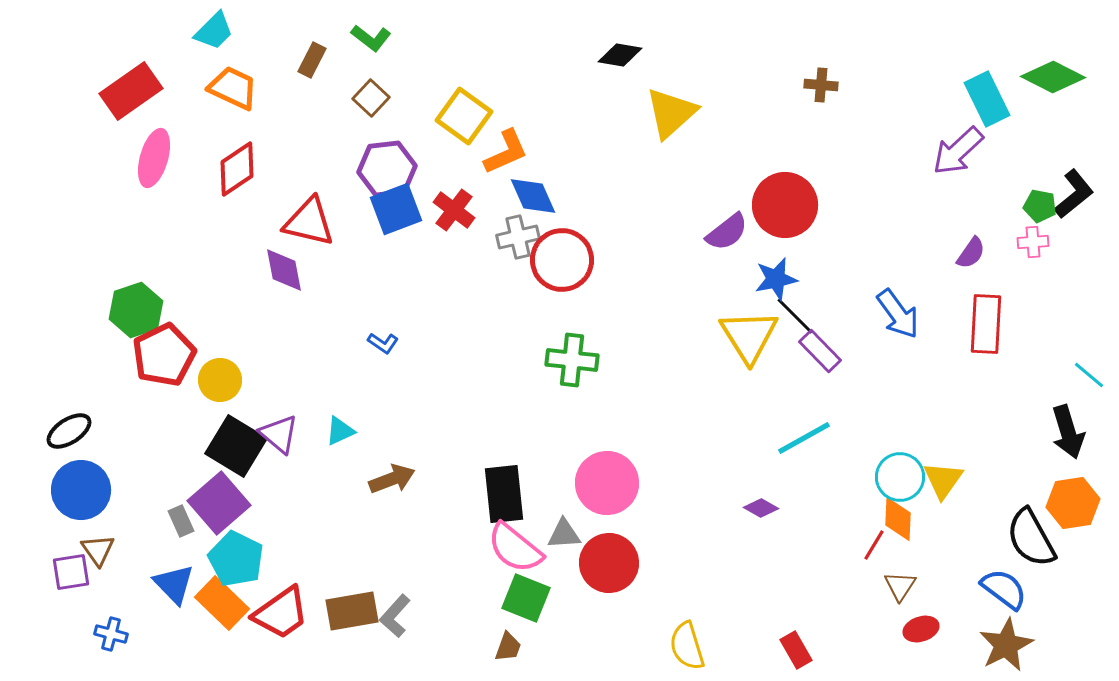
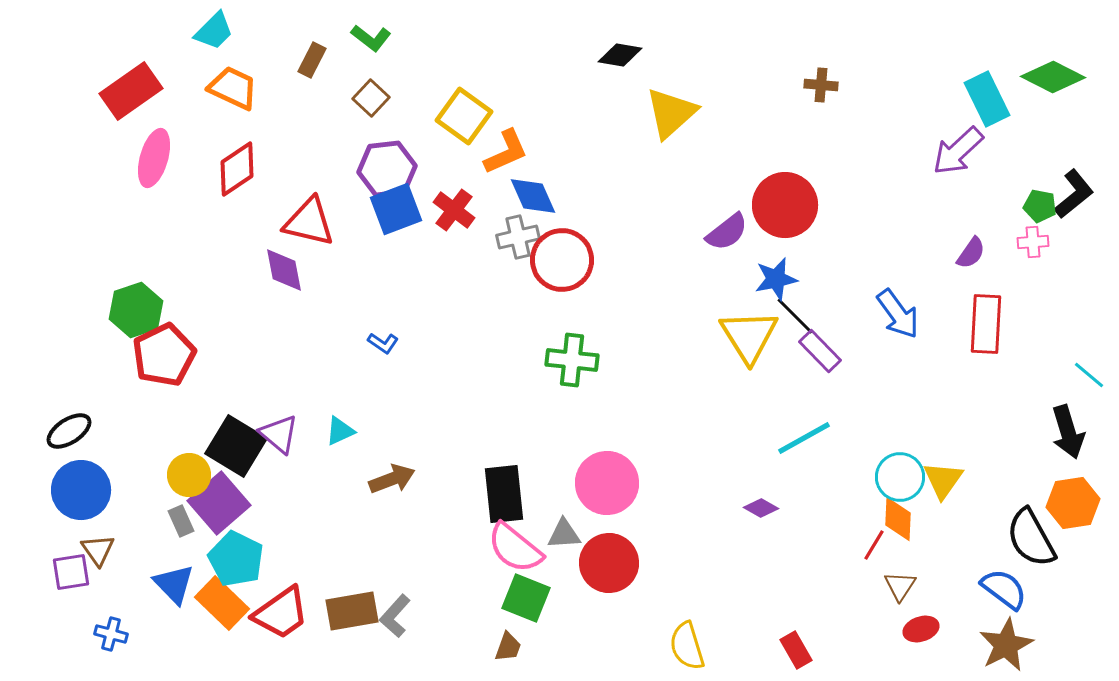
yellow circle at (220, 380): moved 31 px left, 95 px down
